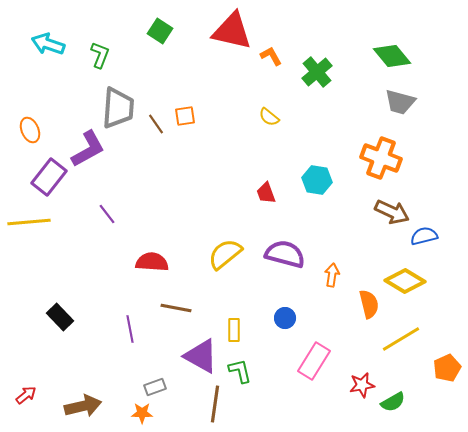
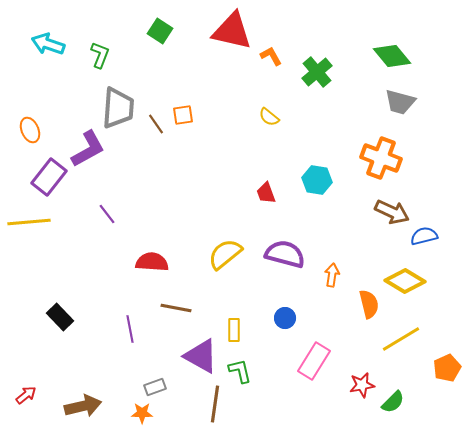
orange square at (185, 116): moved 2 px left, 1 px up
green semicircle at (393, 402): rotated 15 degrees counterclockwise
